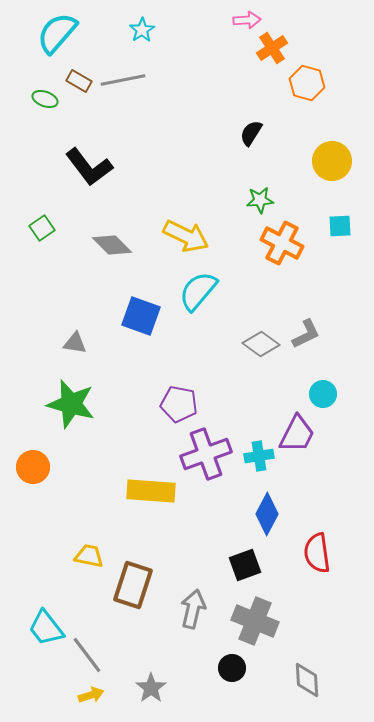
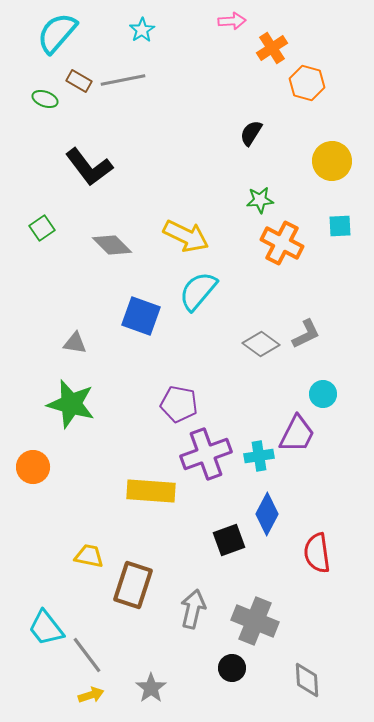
pink arrow at (247, 20): moved 15 px left, 1 px down
black square at (245, 565): moved 16 px left, 25 px up
